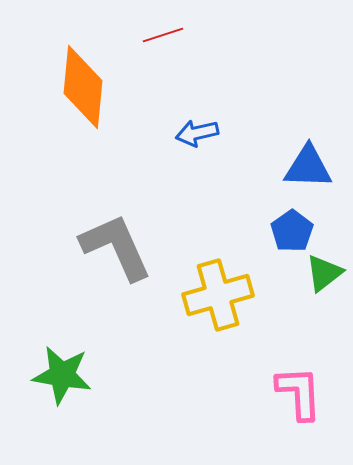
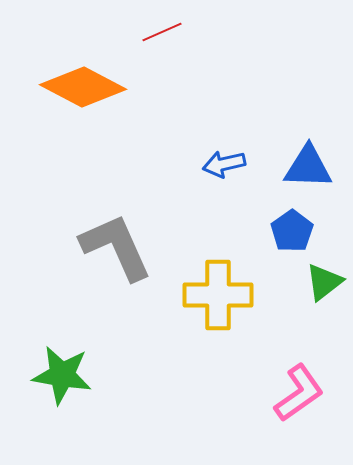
red line: moved 1 px left, 3 px up; rotated 6 degrees counterclockwise
orange diamond: rotated 68 degrees counterclockwise
blue arrow: moved 27 px right, 31 px down
green triangle: moved 9 px down
yellow cross: rotated 16 degrees clockwise
pink L-shape: rotated 58 degrees clockwise
